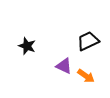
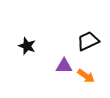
purple triangle: rotated 24 degrees counterclockwise
